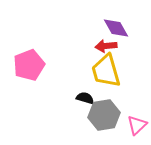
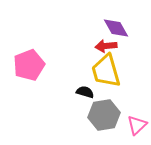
black semicircle: moved 6 px up
